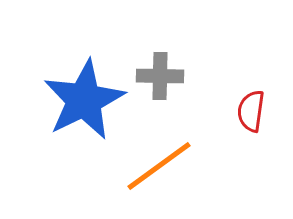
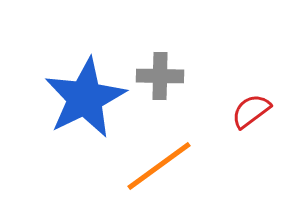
blue star: moved 1 px right, 2 px up
red semicircle: rotated 45 degrees clockwise
